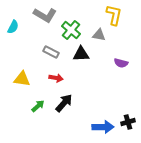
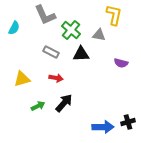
gray L-shape: rotated 35 degrees clockwise
cyan semicircle: moved 1 px right, 1 px down
yellow triangle: rotated 24 degrees counterclockwise
green arrow: rotated 16 degrees clockwise
